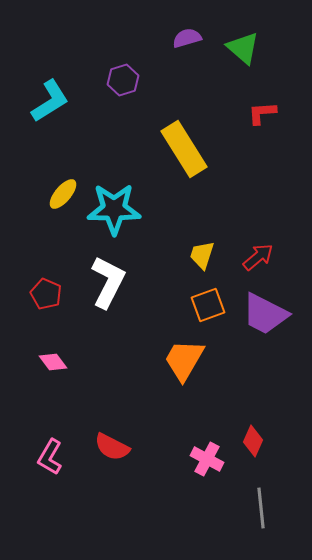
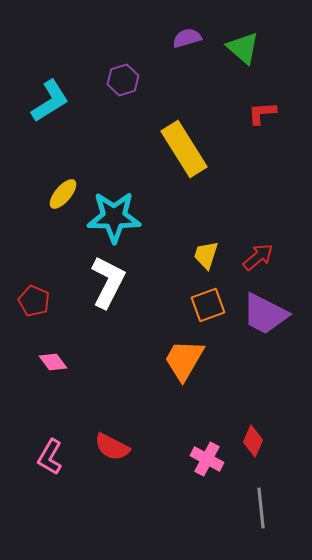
cyan star: moved 8 px down
yellow trapezoid: moved 4 px right
red pentagon: moved 12 px left, 7 px down
